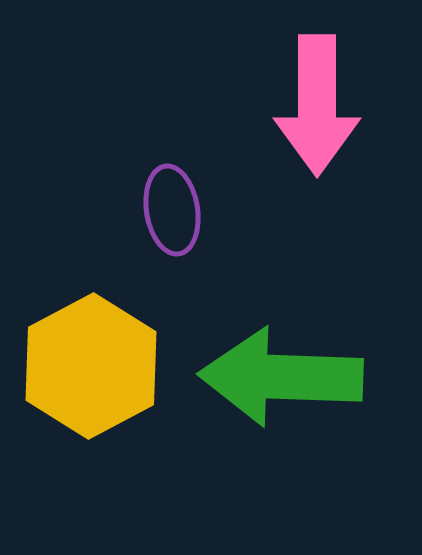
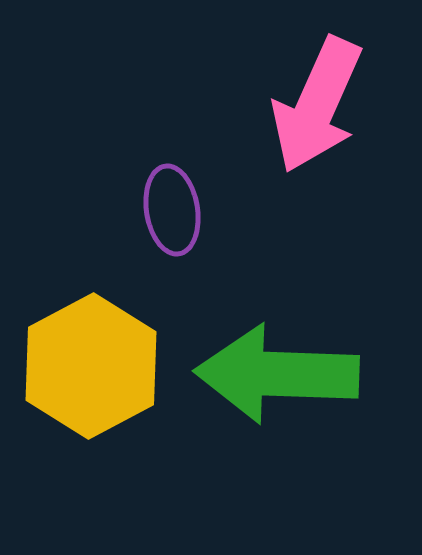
pink arrow: rotated 24 degrees clockwise
green arrow: moved 4 px left, 3 px up
